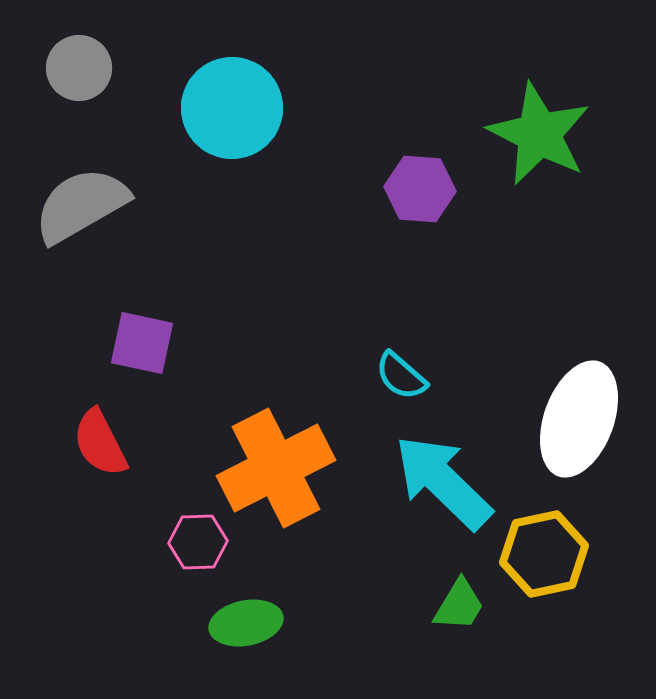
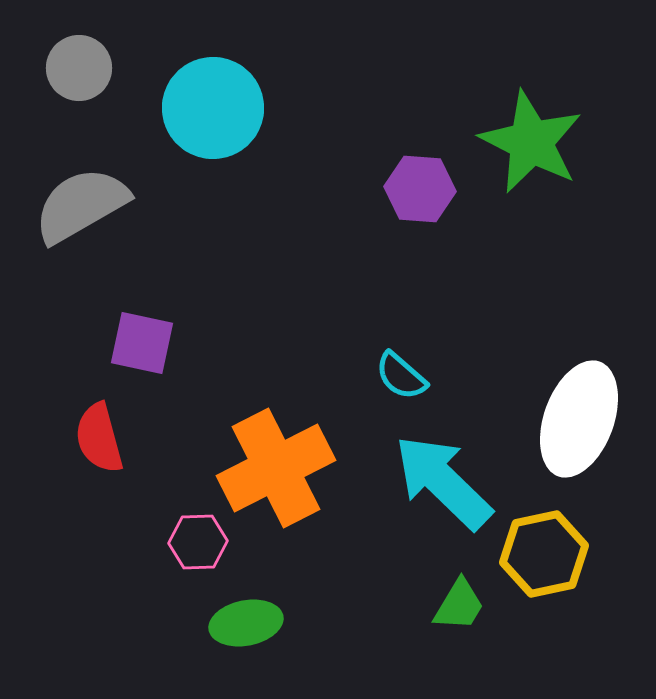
cyan circle: moved 19 px left
green star: moved 8 px left, 8 px down
red semicircle: moved 1 px left, 5 px up; rotated 12 degrees clockwise
